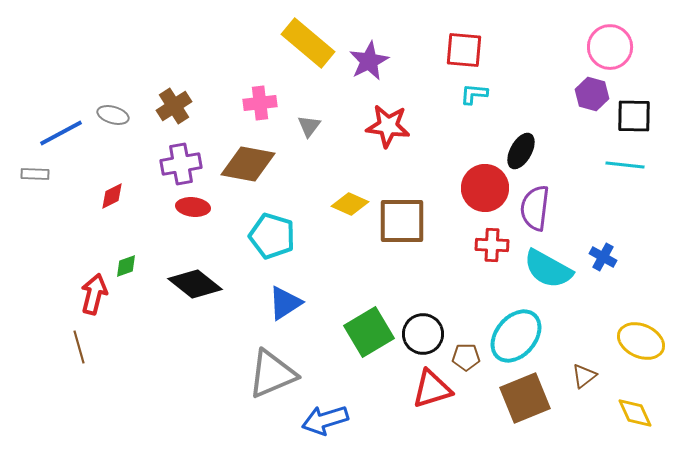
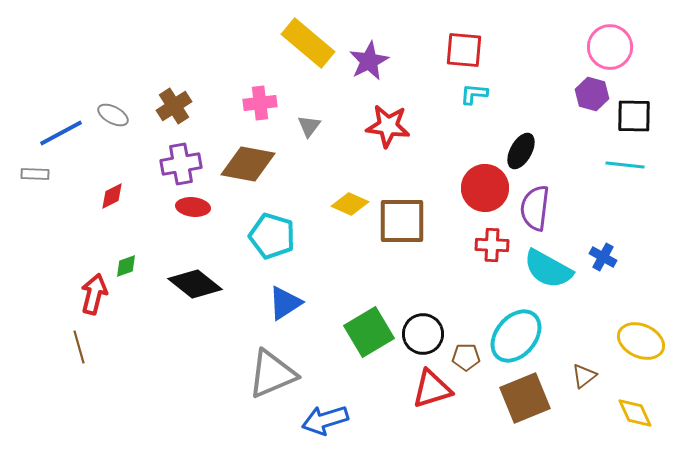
gray ellipse at (113, 115): rotated 12 degrees clockwise
